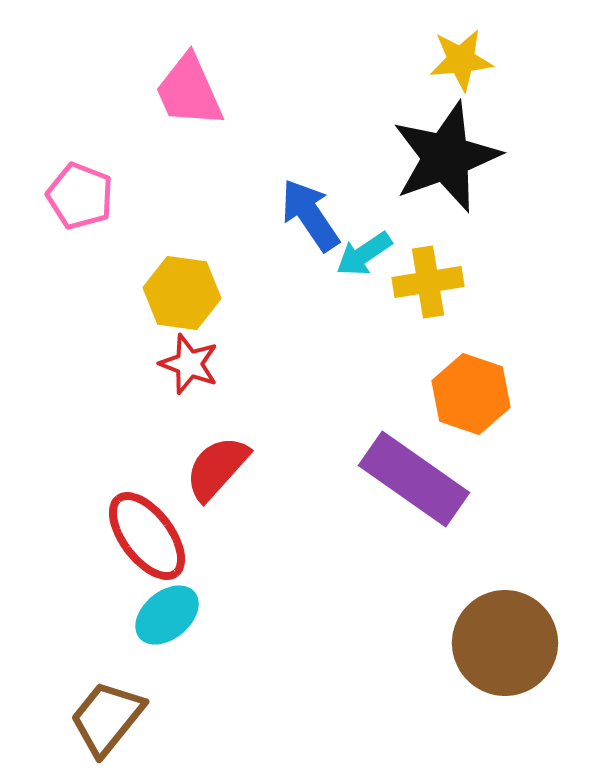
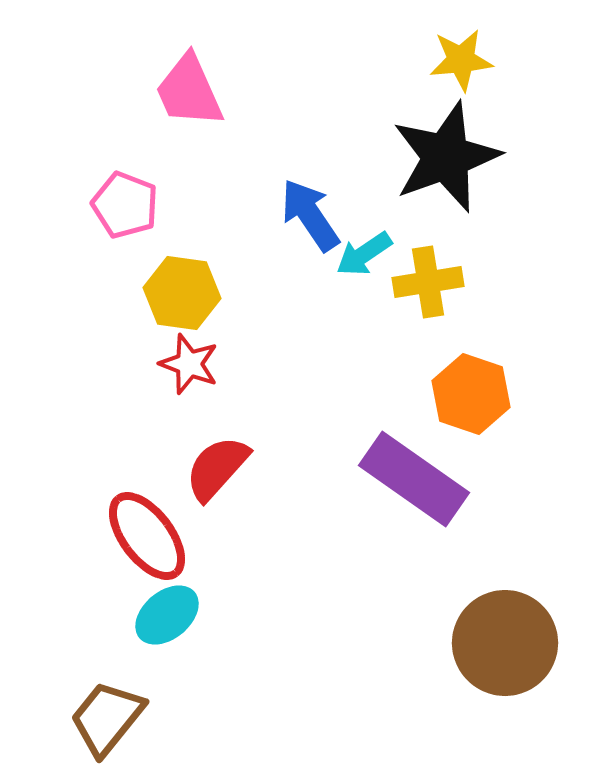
pink pentagon: moved 45 px right, 9 px down
